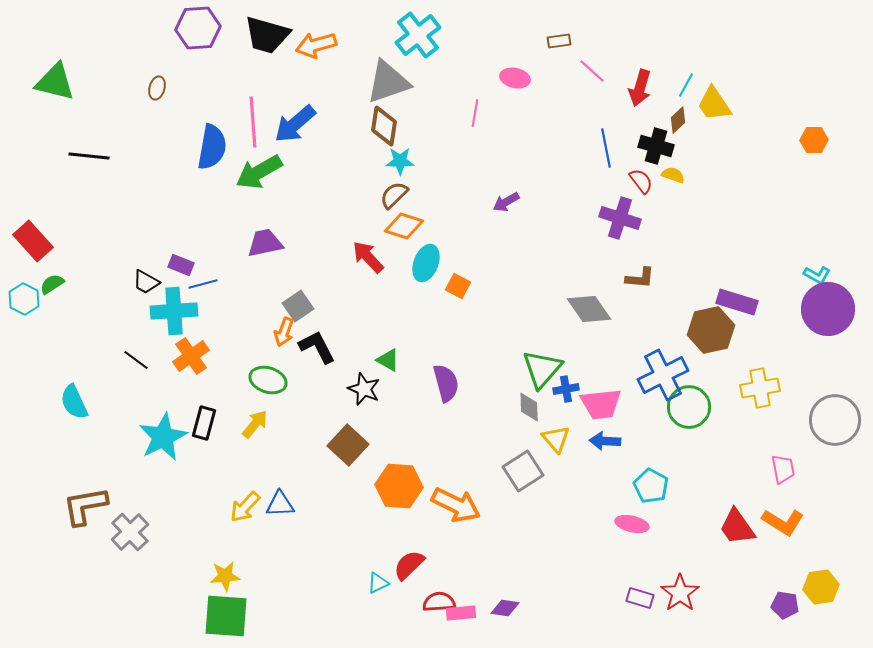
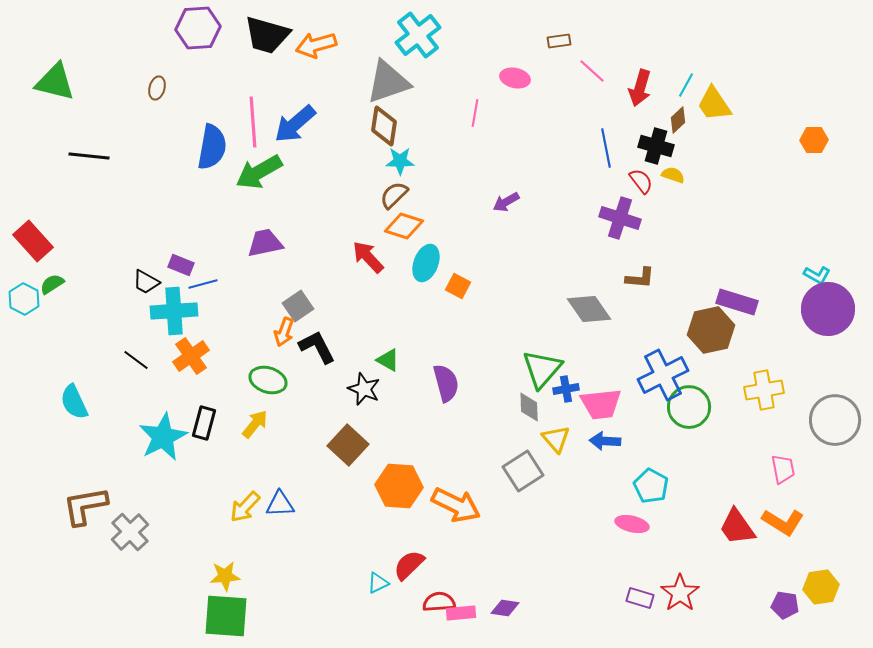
yellow cross at (760, 388): moved 4 px right, 2 px down
